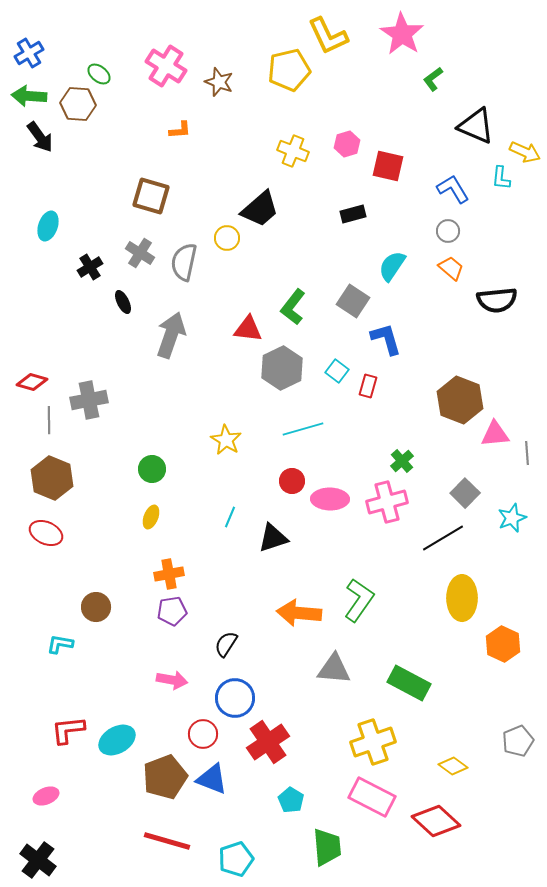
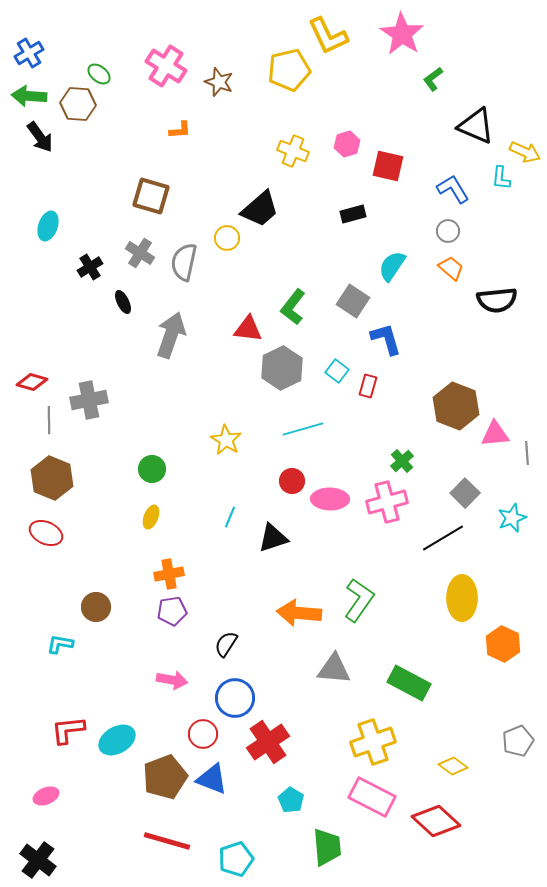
brown hexagon at (460, 400): moved 4 px left, 6 px down
